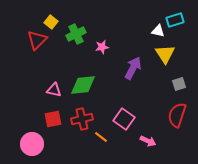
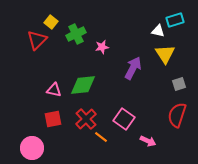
red cross: moved 4 px right; rotated 30 degrees counterclockwise
pink circle: moved 4 px down
